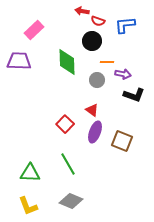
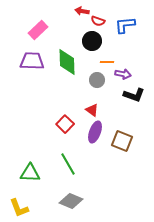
pink rectangle: moved 4 px right
purple trapezoid: moved 13 px right
yellow L-shape: moved 9 px left, 2 px down
